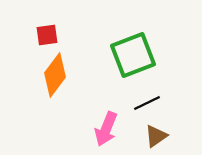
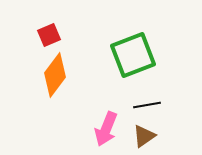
red square: moved 2 px right; rotated 15 degrees counterclockwise
black line: moved 2 px down; rotated 16 degrees clockwise
brown triangle: moved 12 px left
